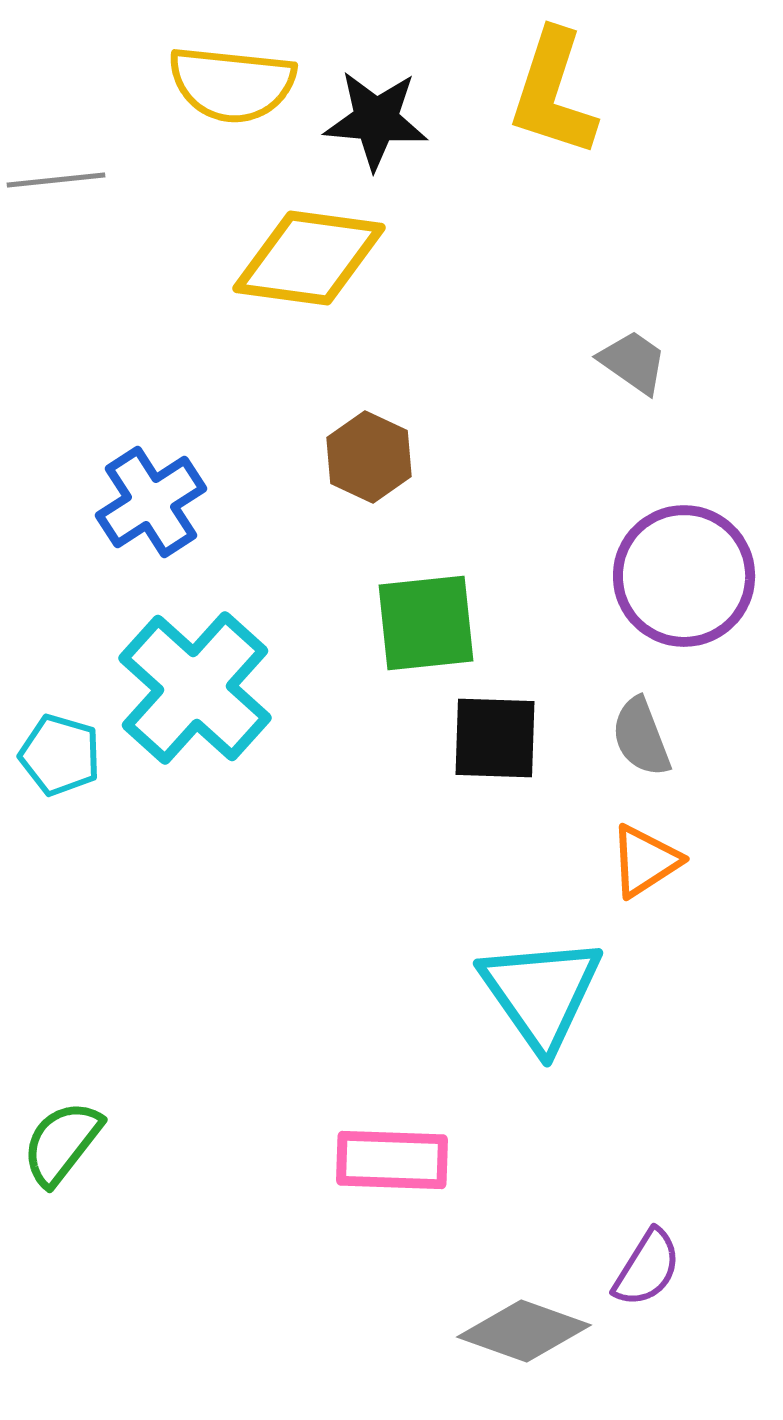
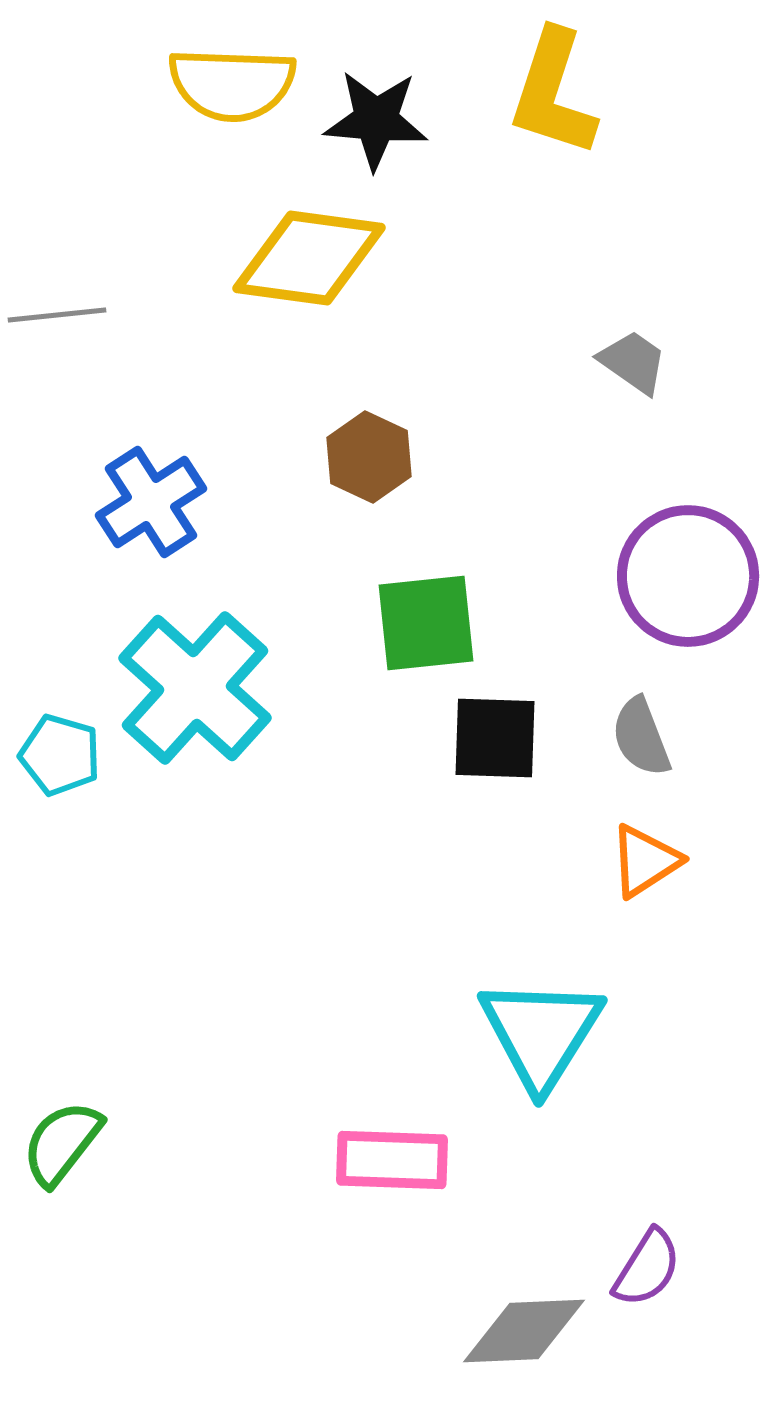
yellow semicircle: rotated 4 degrees counterclockwise
gray line: moved 1 px right, 135 px down
purple circle: moved 4 px right
cyan triangle: moved 40 px down; rotated 7 degrees clockwise
gray diamond: rotated 22 degrees counterclockwise
